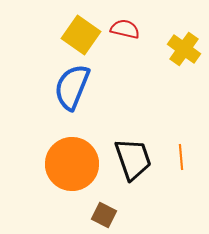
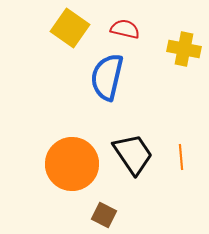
yellow square: moved 11 px left, 7 px up
yellow cross: rotated 24 degrees counterclockwise
blue semicircle: moved 35 px right, 10 px up; rotated 9 degrees counterclockwise
black trapezoid: moved 5 px up; rotated 15 degrees counterclockwise
